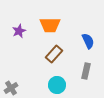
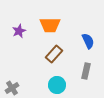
gray cross: moved 1 px right
